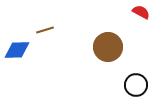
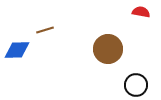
red semicircle: rotated 18 degrees counterclockwise
brown circle: moved 2 px down
